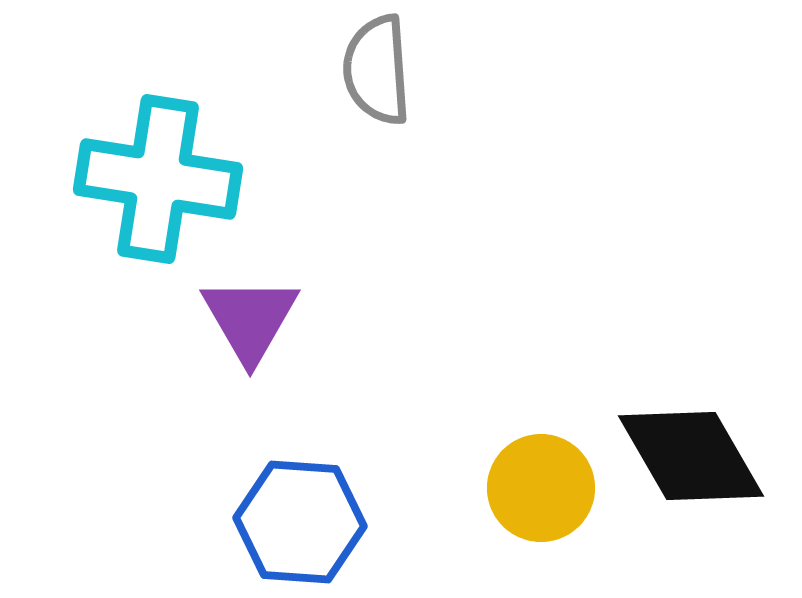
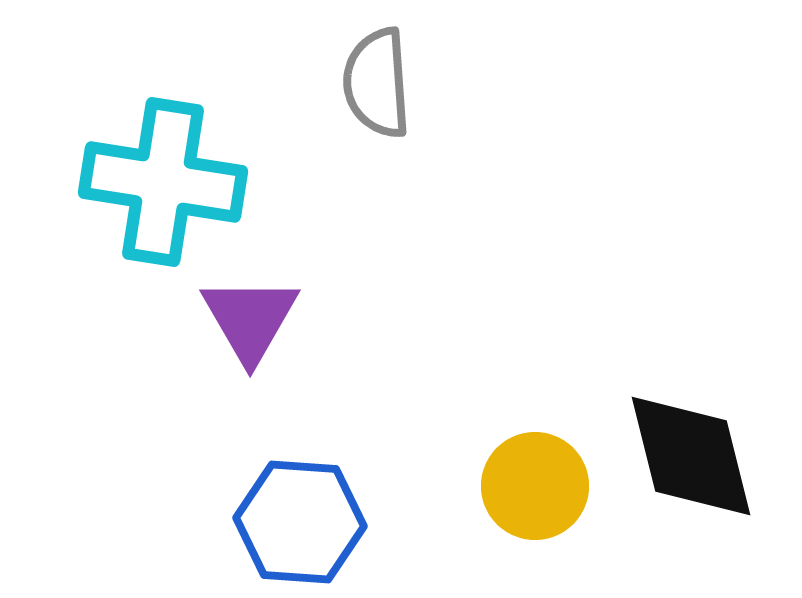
gray semicircle: moved 13 px down
cyan cross: moved 5 px right, 3 px down
black diamond: rotated 16 degrees clockwise
yellow circle: moved 6 px left, 2 px up
